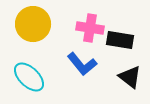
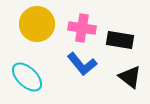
yellow circle: moved 4 px right
pink cross: moved 8 px left
cyan ellipse: moved 2 px left
